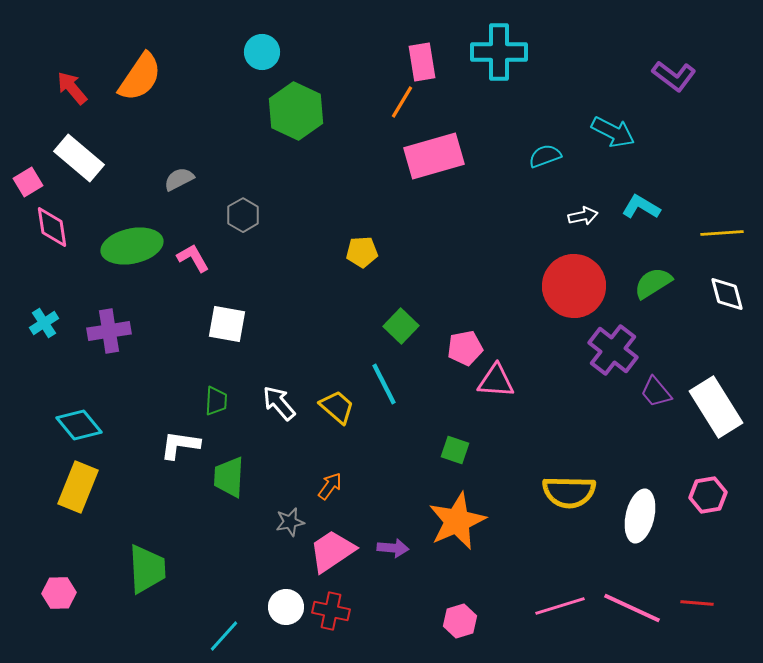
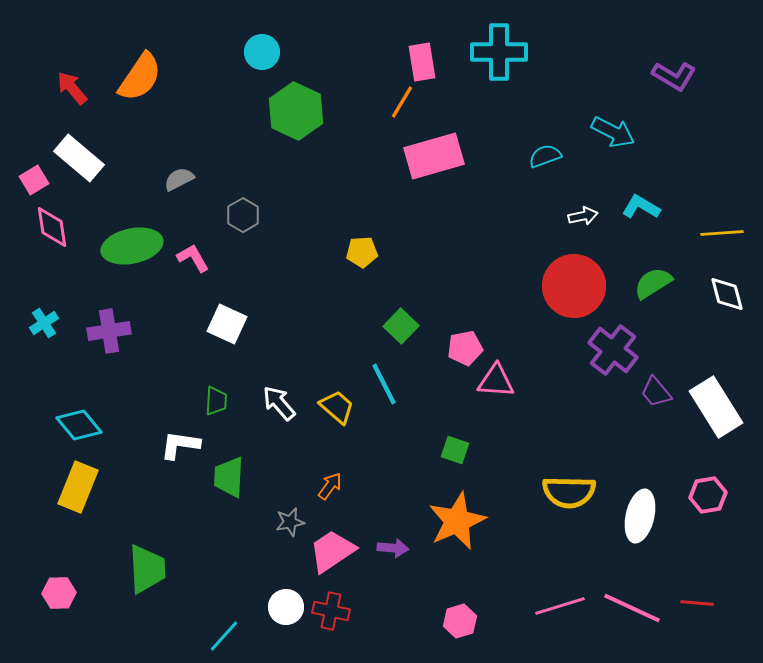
purple L-shape at (674, 76): rotated 6 degrees counterclockwise
pink square at (28, 182): moved 6 px right, 2 px up
white square at (227, 324): rotated 15 degrees clockwise
